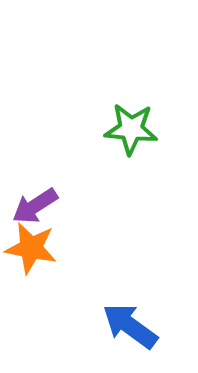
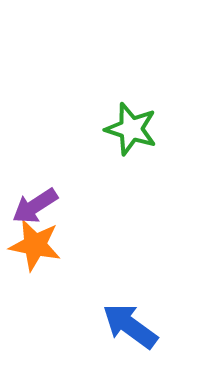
green star: rotated 12 degrees clockwise
orange star: moved 4 px right, 3 px up
